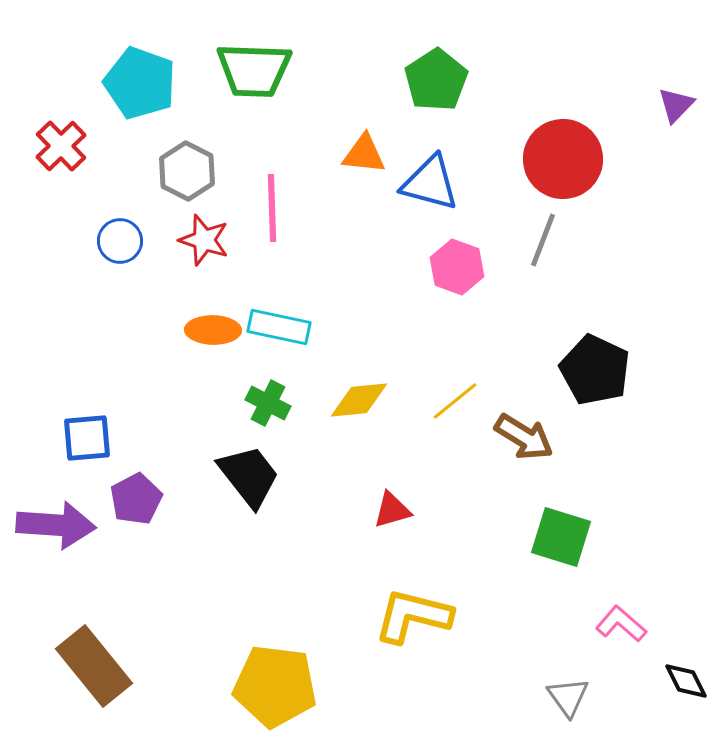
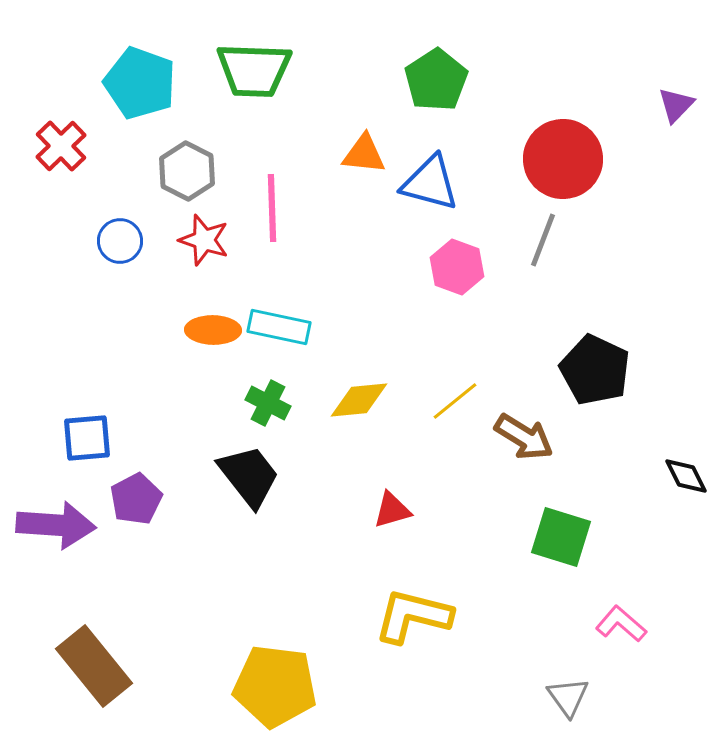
black diamond: moved 205 px up
